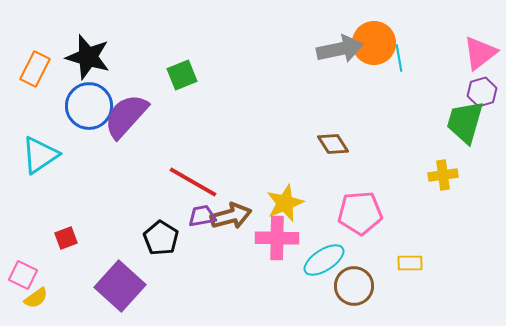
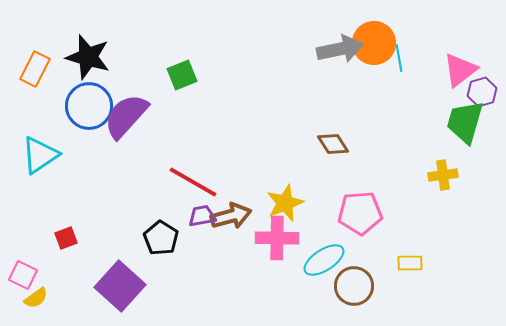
pink triangle: moved 20 px left, 17 px down
